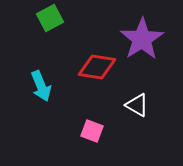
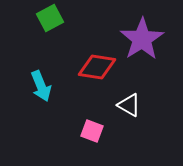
white triangle: moved 8 px left
